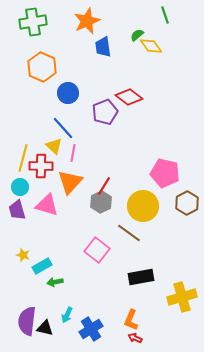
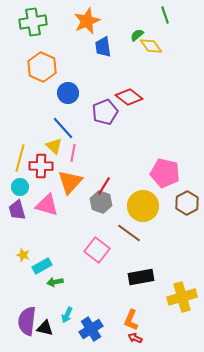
yellow line: moved 3 px left
gray hexagon: rotated 15 degrees counterclockwise
